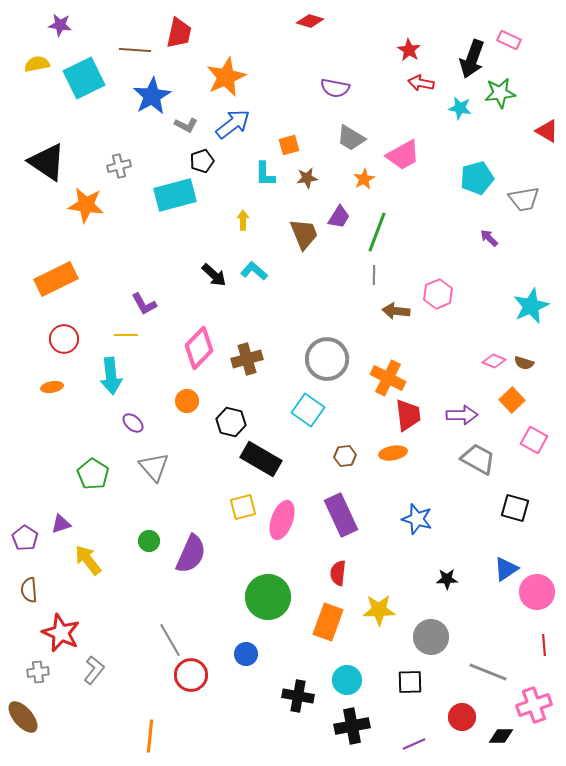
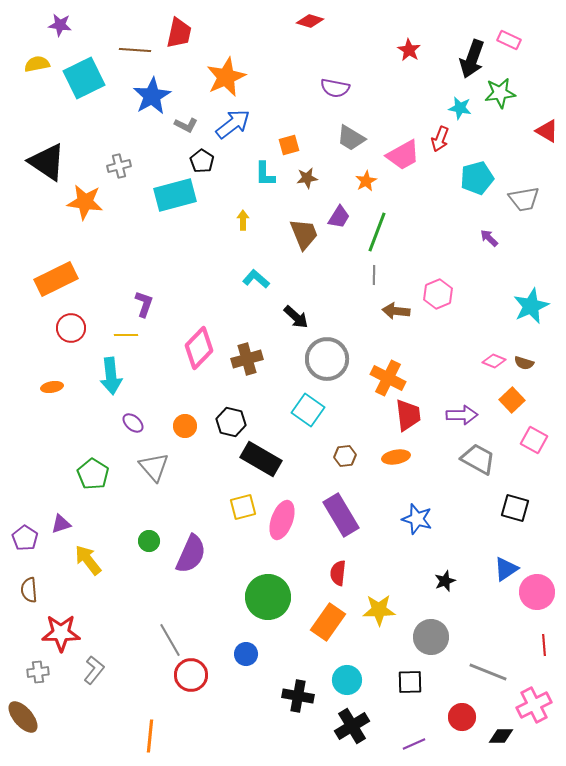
red arrow at (421, 83): moved 19 px right, 56 px down; rotated 80 degrees counterclockwise
black pentagon at (202, 161): rotated 20 degrees counterclockwise
orange star at (364, 179): moved 2 px right, 2 px down
orange star at (86, 205): moved 1 px left, 3 px up
cyan L-shape at (254, 271): moved 2 px right, 8 px down
black arrow at (214, 275): moved 82 px right, 42 px down
purple L-shape at (144, 304): rotated 132 degrees counterclockwise
red circle at (64, 339): moved 7 px right, 11 px up
orange circle at (187, 401): moved 2 px left, 25 px down
orange ellipse at (393, 453): moved 3 px right, 4 px down
purple rectangle at (341, 515): rotated 6 degrees counterclockwise
black star at (447, 579): moved 2 px left, 2 px down; rotated 20 degrees counterclockwise
orange rectangle at (328, 622): rotated 15 degrees clockwise
red star at (61, 633): rotated 24 degrees counterclockwise
pink cross at (534, 705): rotated 8 degrees counterclockwise
black cross at (352, 726): rotated 20 degrees counterclockwise
